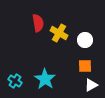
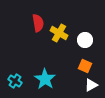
orange square: rotated 24 degrees clockwise
